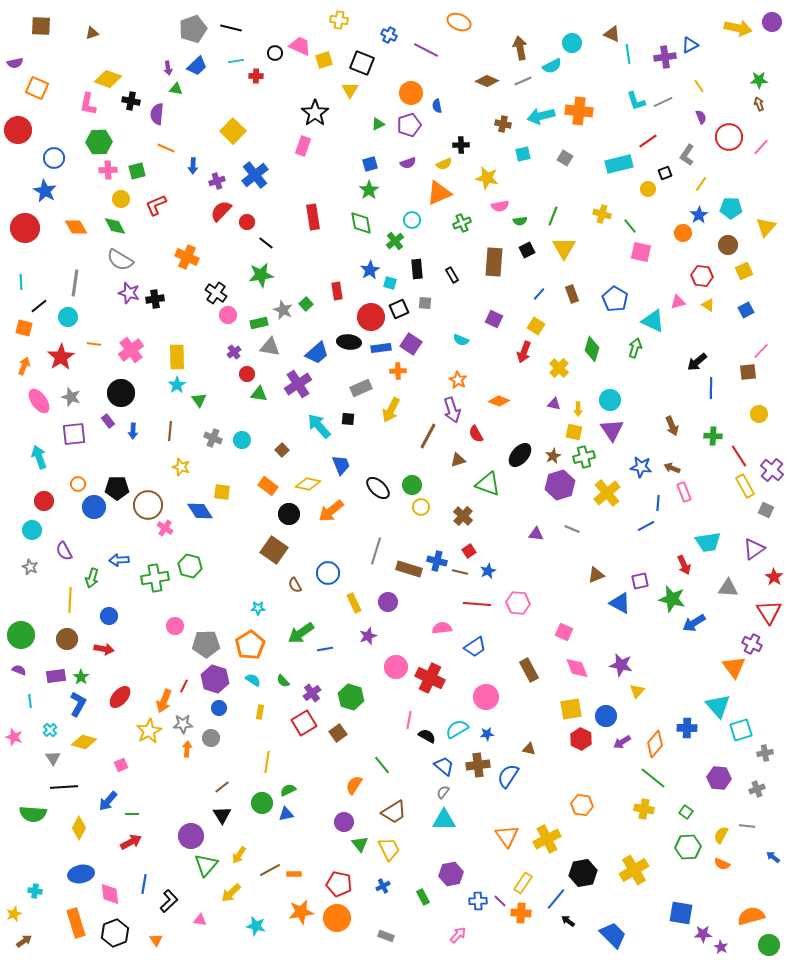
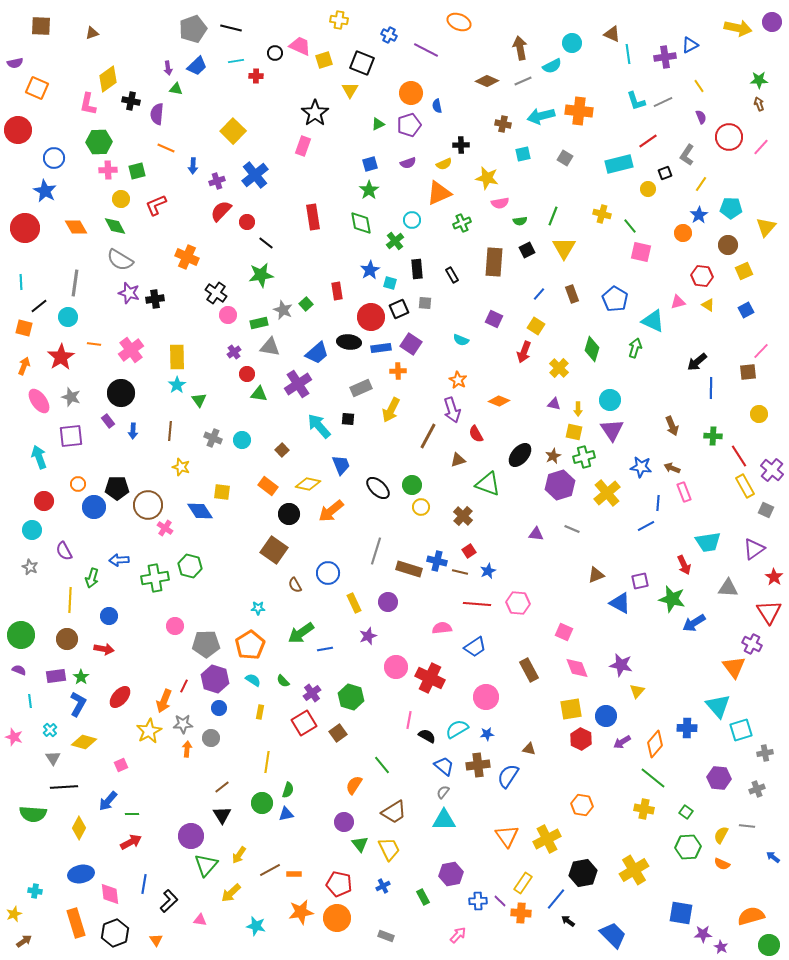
yellow diamond at (108, 79): rotated 56 degrees counterclockwise
pink semicircle at (500, 206): moved 3 px up
purple square at (74, 434): moved 3 px left, 2 px down
green semicircle at (288, 790): rotated 133 degrees clockwise
